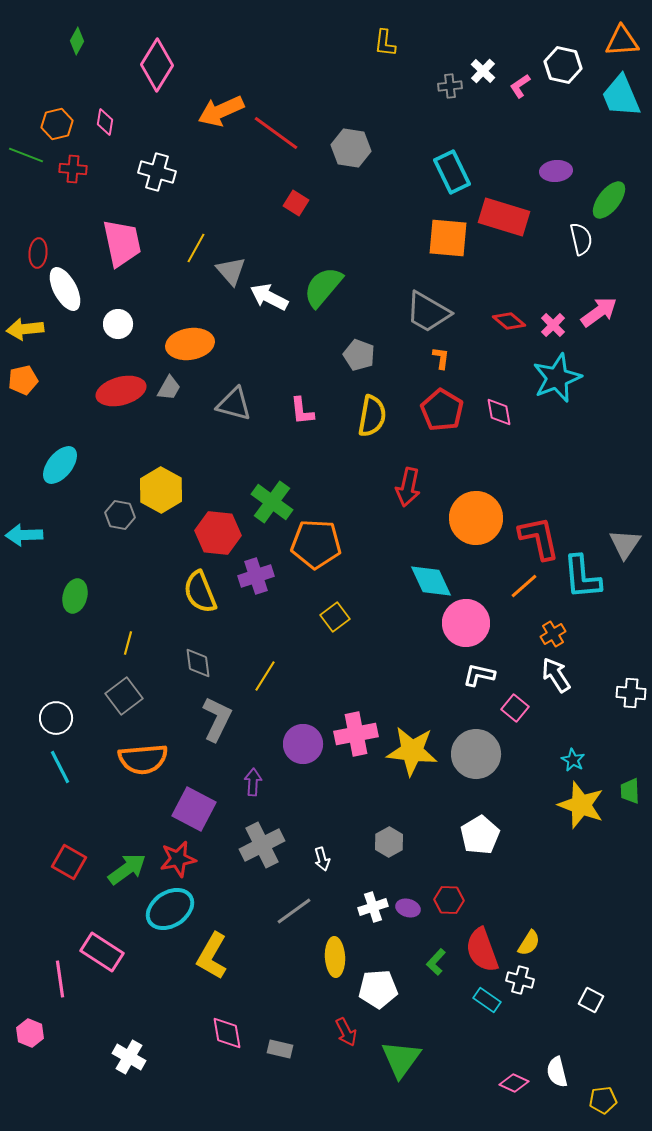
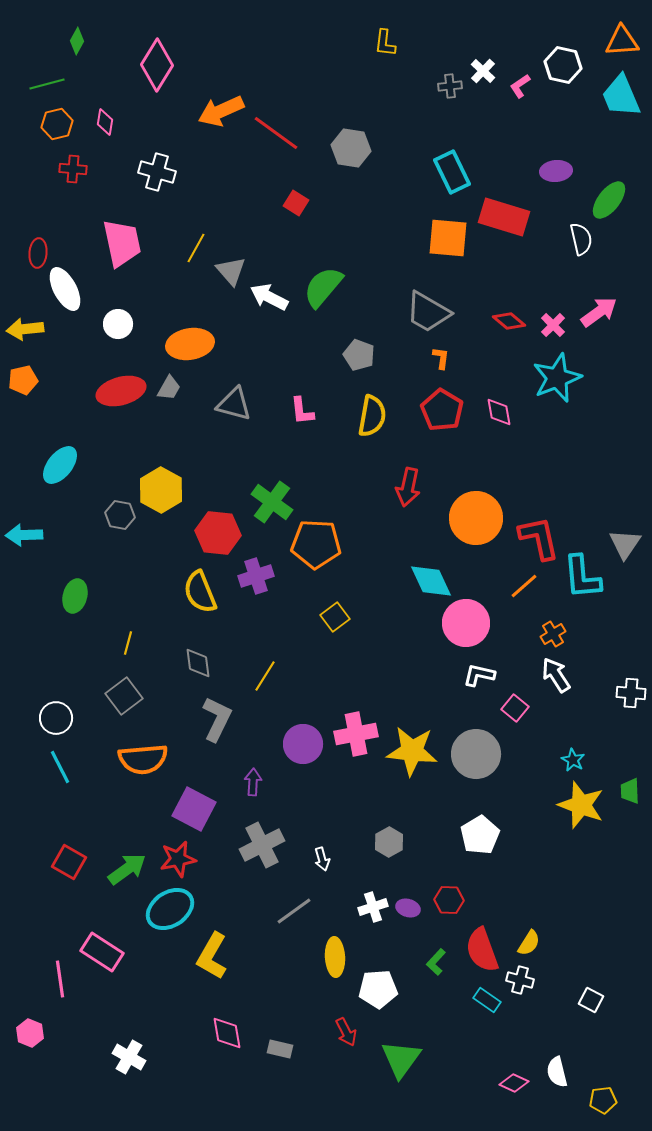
green line at (26, 155): moved 21 px right, 71 px up; rotated 36 degrees counterclockwise
